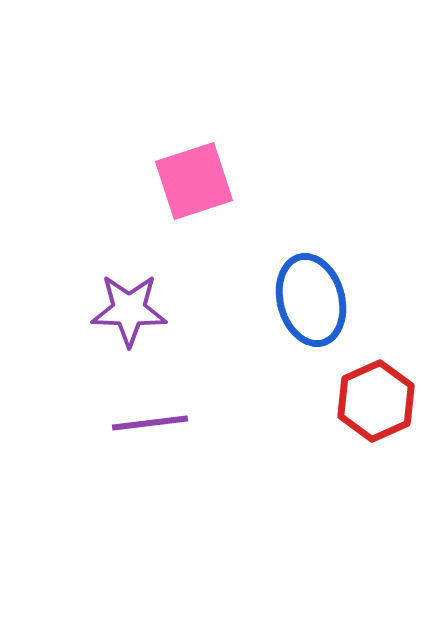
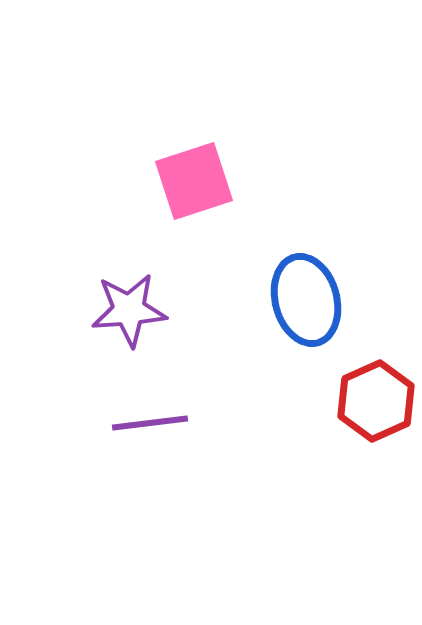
blue ellipse: moved 5 px left
purple star: rotated 6 degrees counterclockwise
